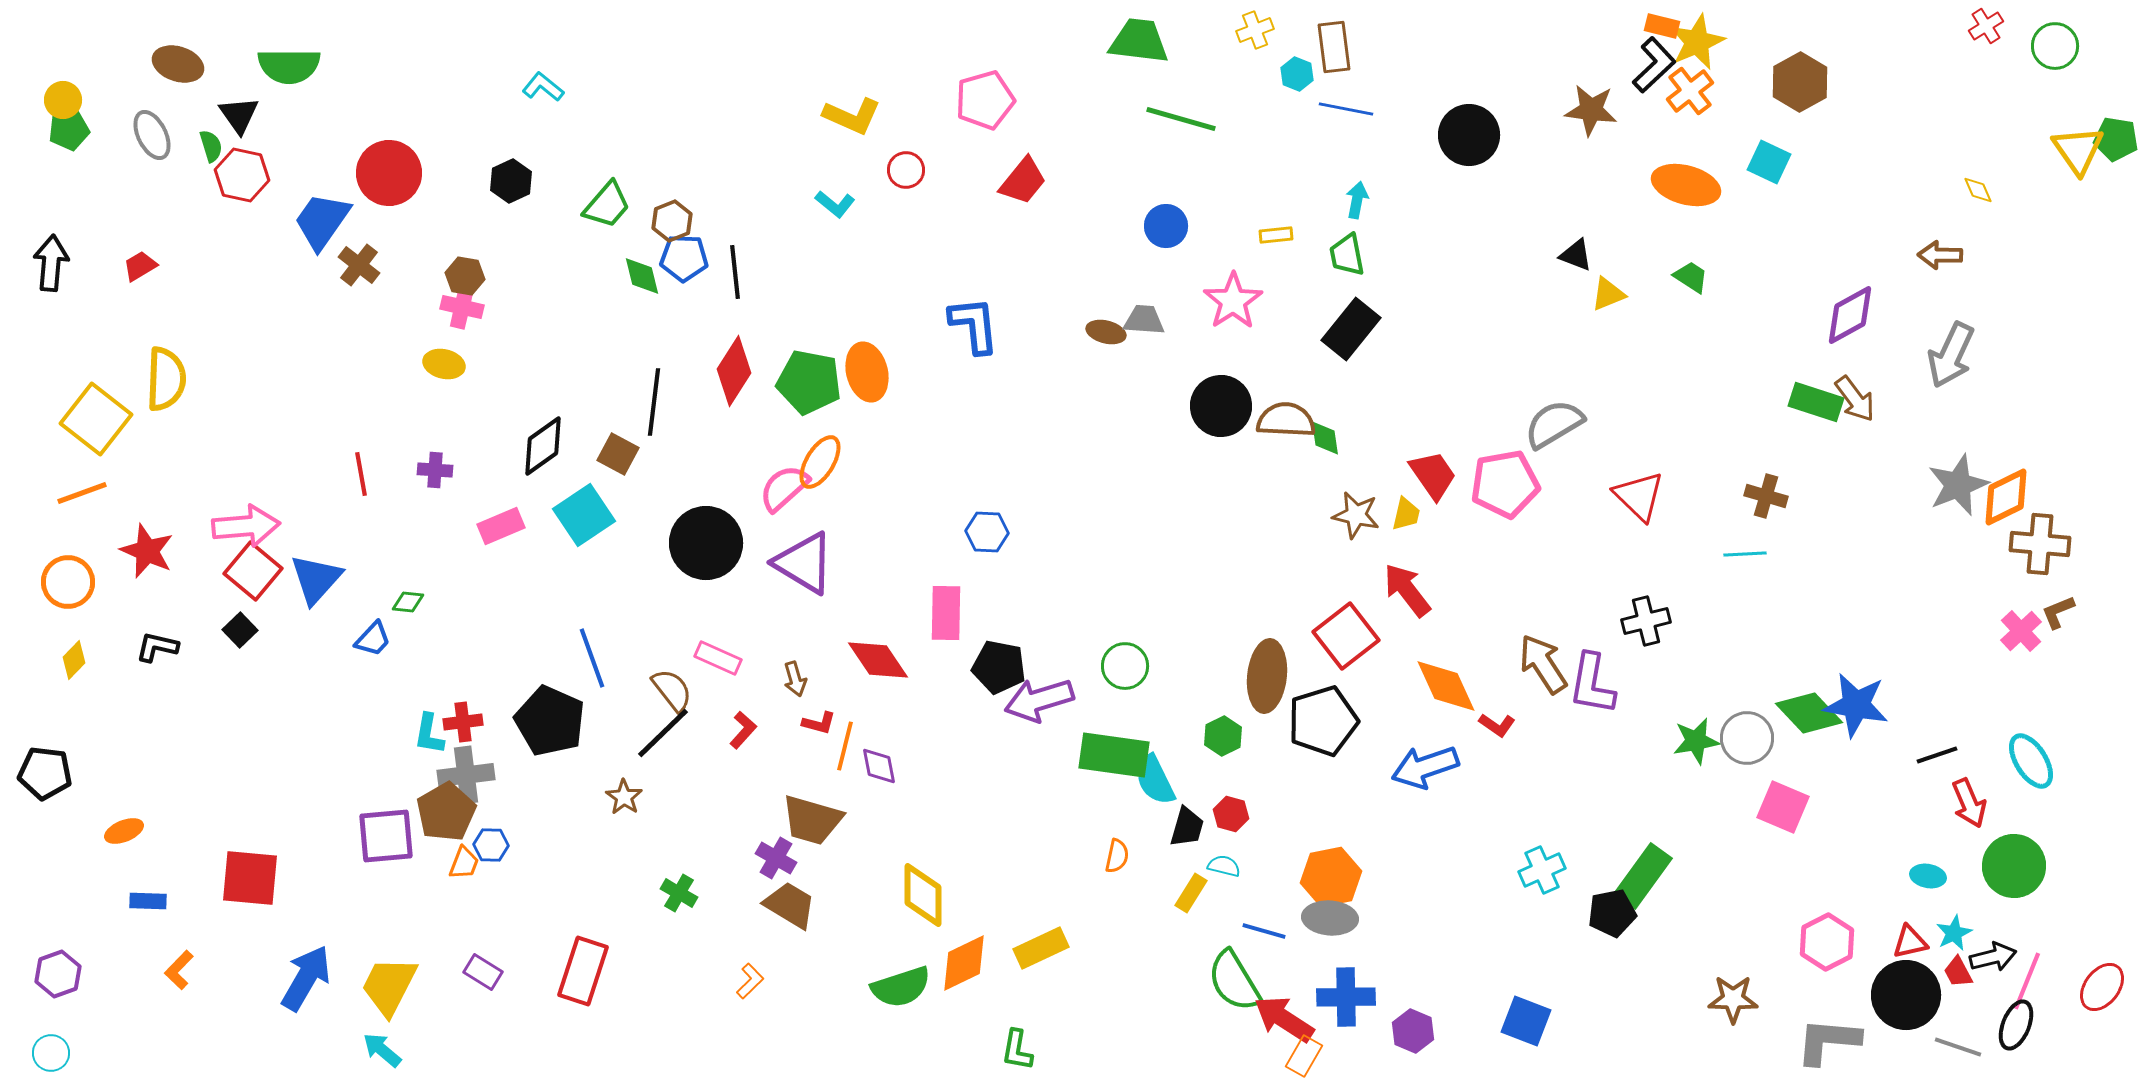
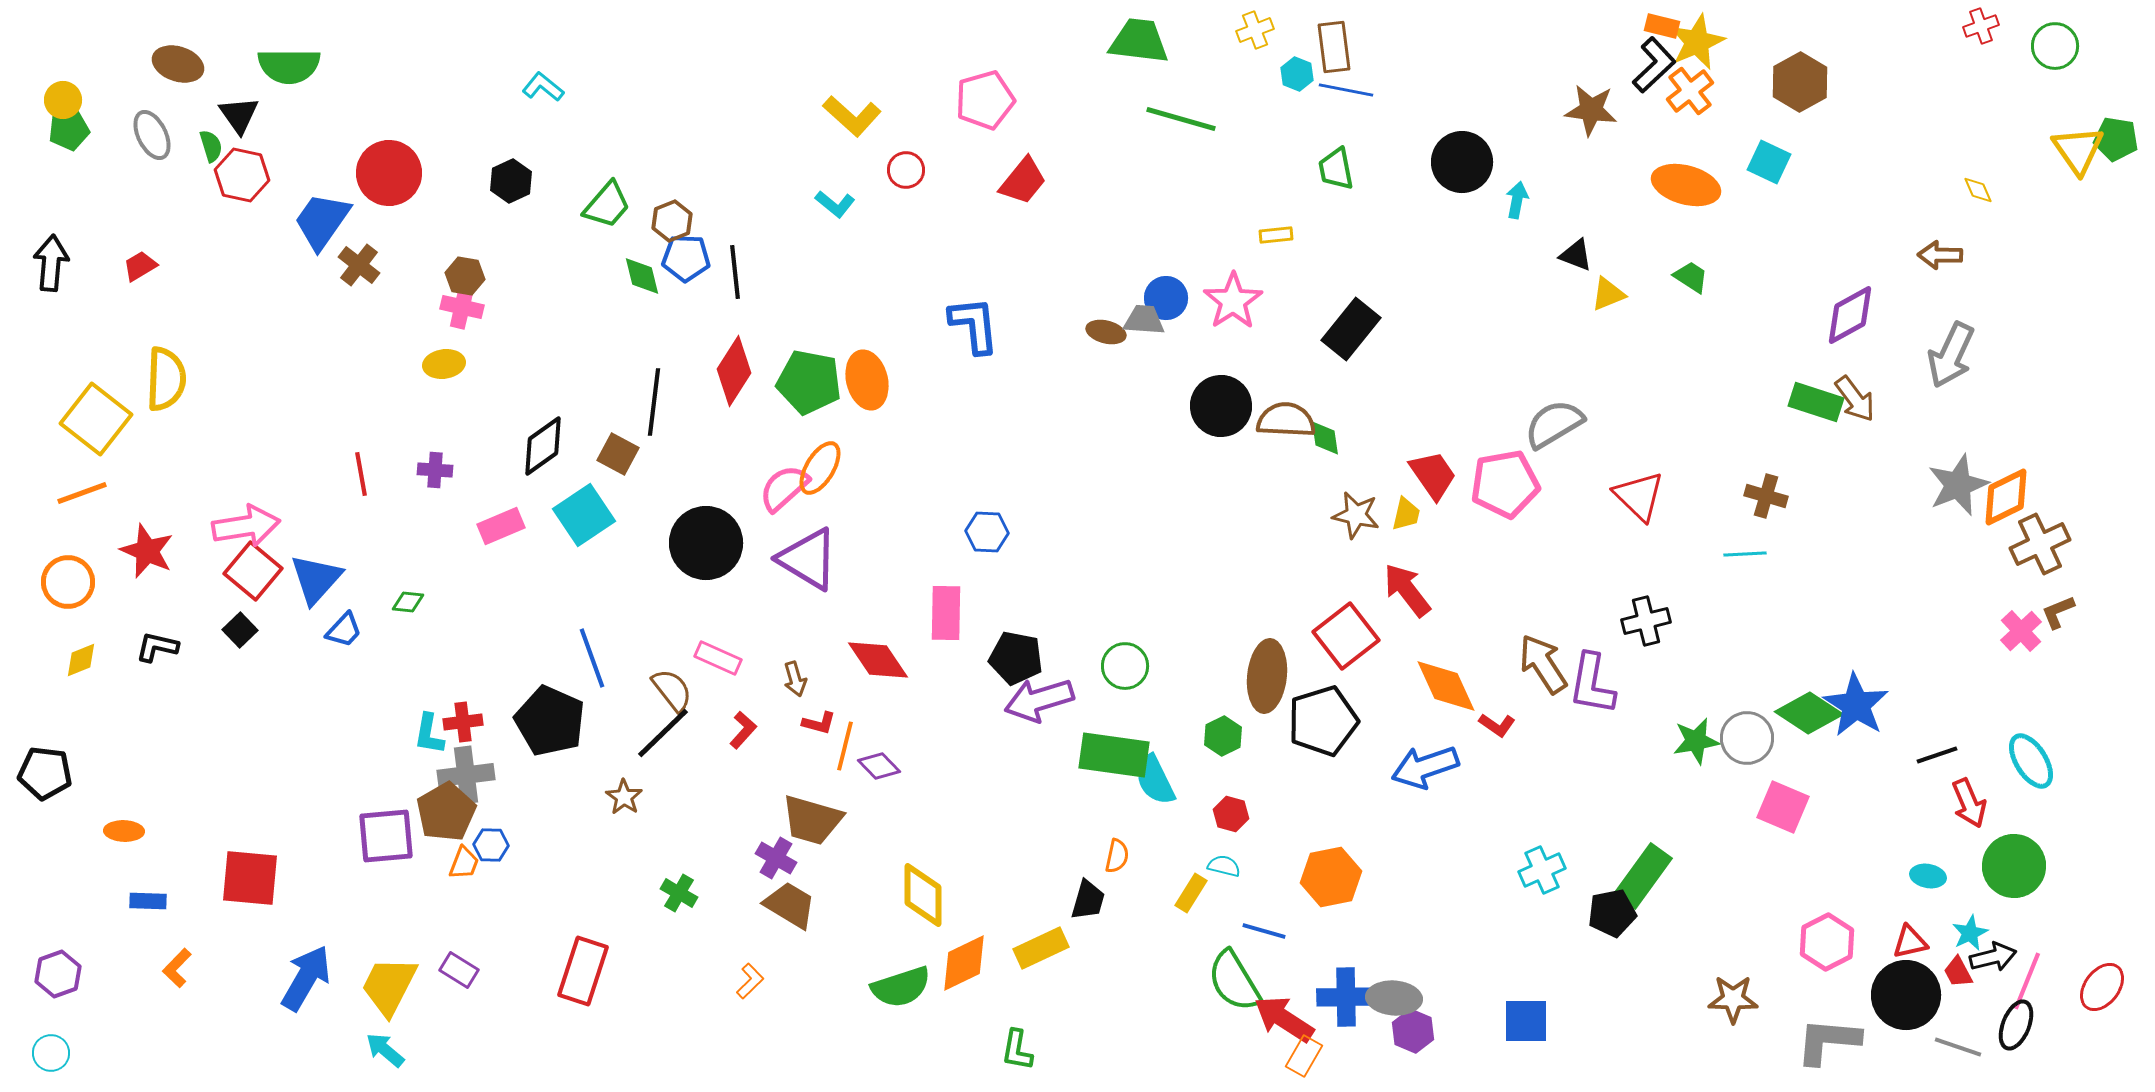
red cross at (1986, 26): moved 5 px left; rotated 12 degrees clockwise
blue line at (1346, 109): moved 19 px up
yellow L-shape at (852, 116): rotated 18 degrees clockwise
black circle at (1469, 135): moved 7 px left, 27 px down
cyan arrow at (1357, 200): moved 160 px right
blue circle at (1166, 226): moved 72 px down
green trapezoid at (1347, 255): moved 11 px left, 86 px up
blue pentagon at (684, 258): moved 2 px right
yellow ellipse at (444, 364): rotated 21 degrees counterclockwise
orange ellipse at (867, 372): moved 8 px down
orange ellipse at (820, 462): moved 6 px down
pink arrow at (246, 526): rotated 4 degrees counterclockwise
brown cross at (2040, 544): rotated 30 degrees counterclockwise
purple triangle at (804, 563): moved 4 px right, 4 px up
blue trapezoid at (373, 639): moved 29 px left, 9 px up
yellow diamond at (74, 660): moved 7 px right; rotated 24 degrees clockwise
black pentagon at (999, 667): moved 17 px right, 9 px up
blue star at (1856, 705): rotated 22 degrees clockwise
green diamond at (1809, 713): rotated 14 degrees counterclockwise
purple diamond at (879, 766): rotated 33 degrees counterclockwise
black trapezoid at (1187, 827): moved 99 px left, 73 px down
orange ellipse at (124, 831): rotated 24 degrees clockwise
gray ellipse at (1330, 918): moved 64 px right, 80 px down
cyan star at (1954, 933): moved 16 px right
orange L-shape at (179, 970): moved 2 px left, 2 px up
purple rectangle at (483, 972): moved 24 px left, 2 px up
blue square at (1526, 1021): rotated 21 degrees counterclockwise
cyan arrow at (382, 1050): moved 3 px right
